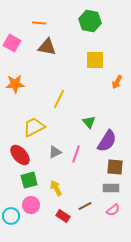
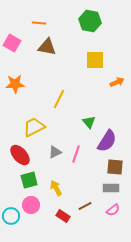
orange arrow: rotated 144 degrees counterclockwise
